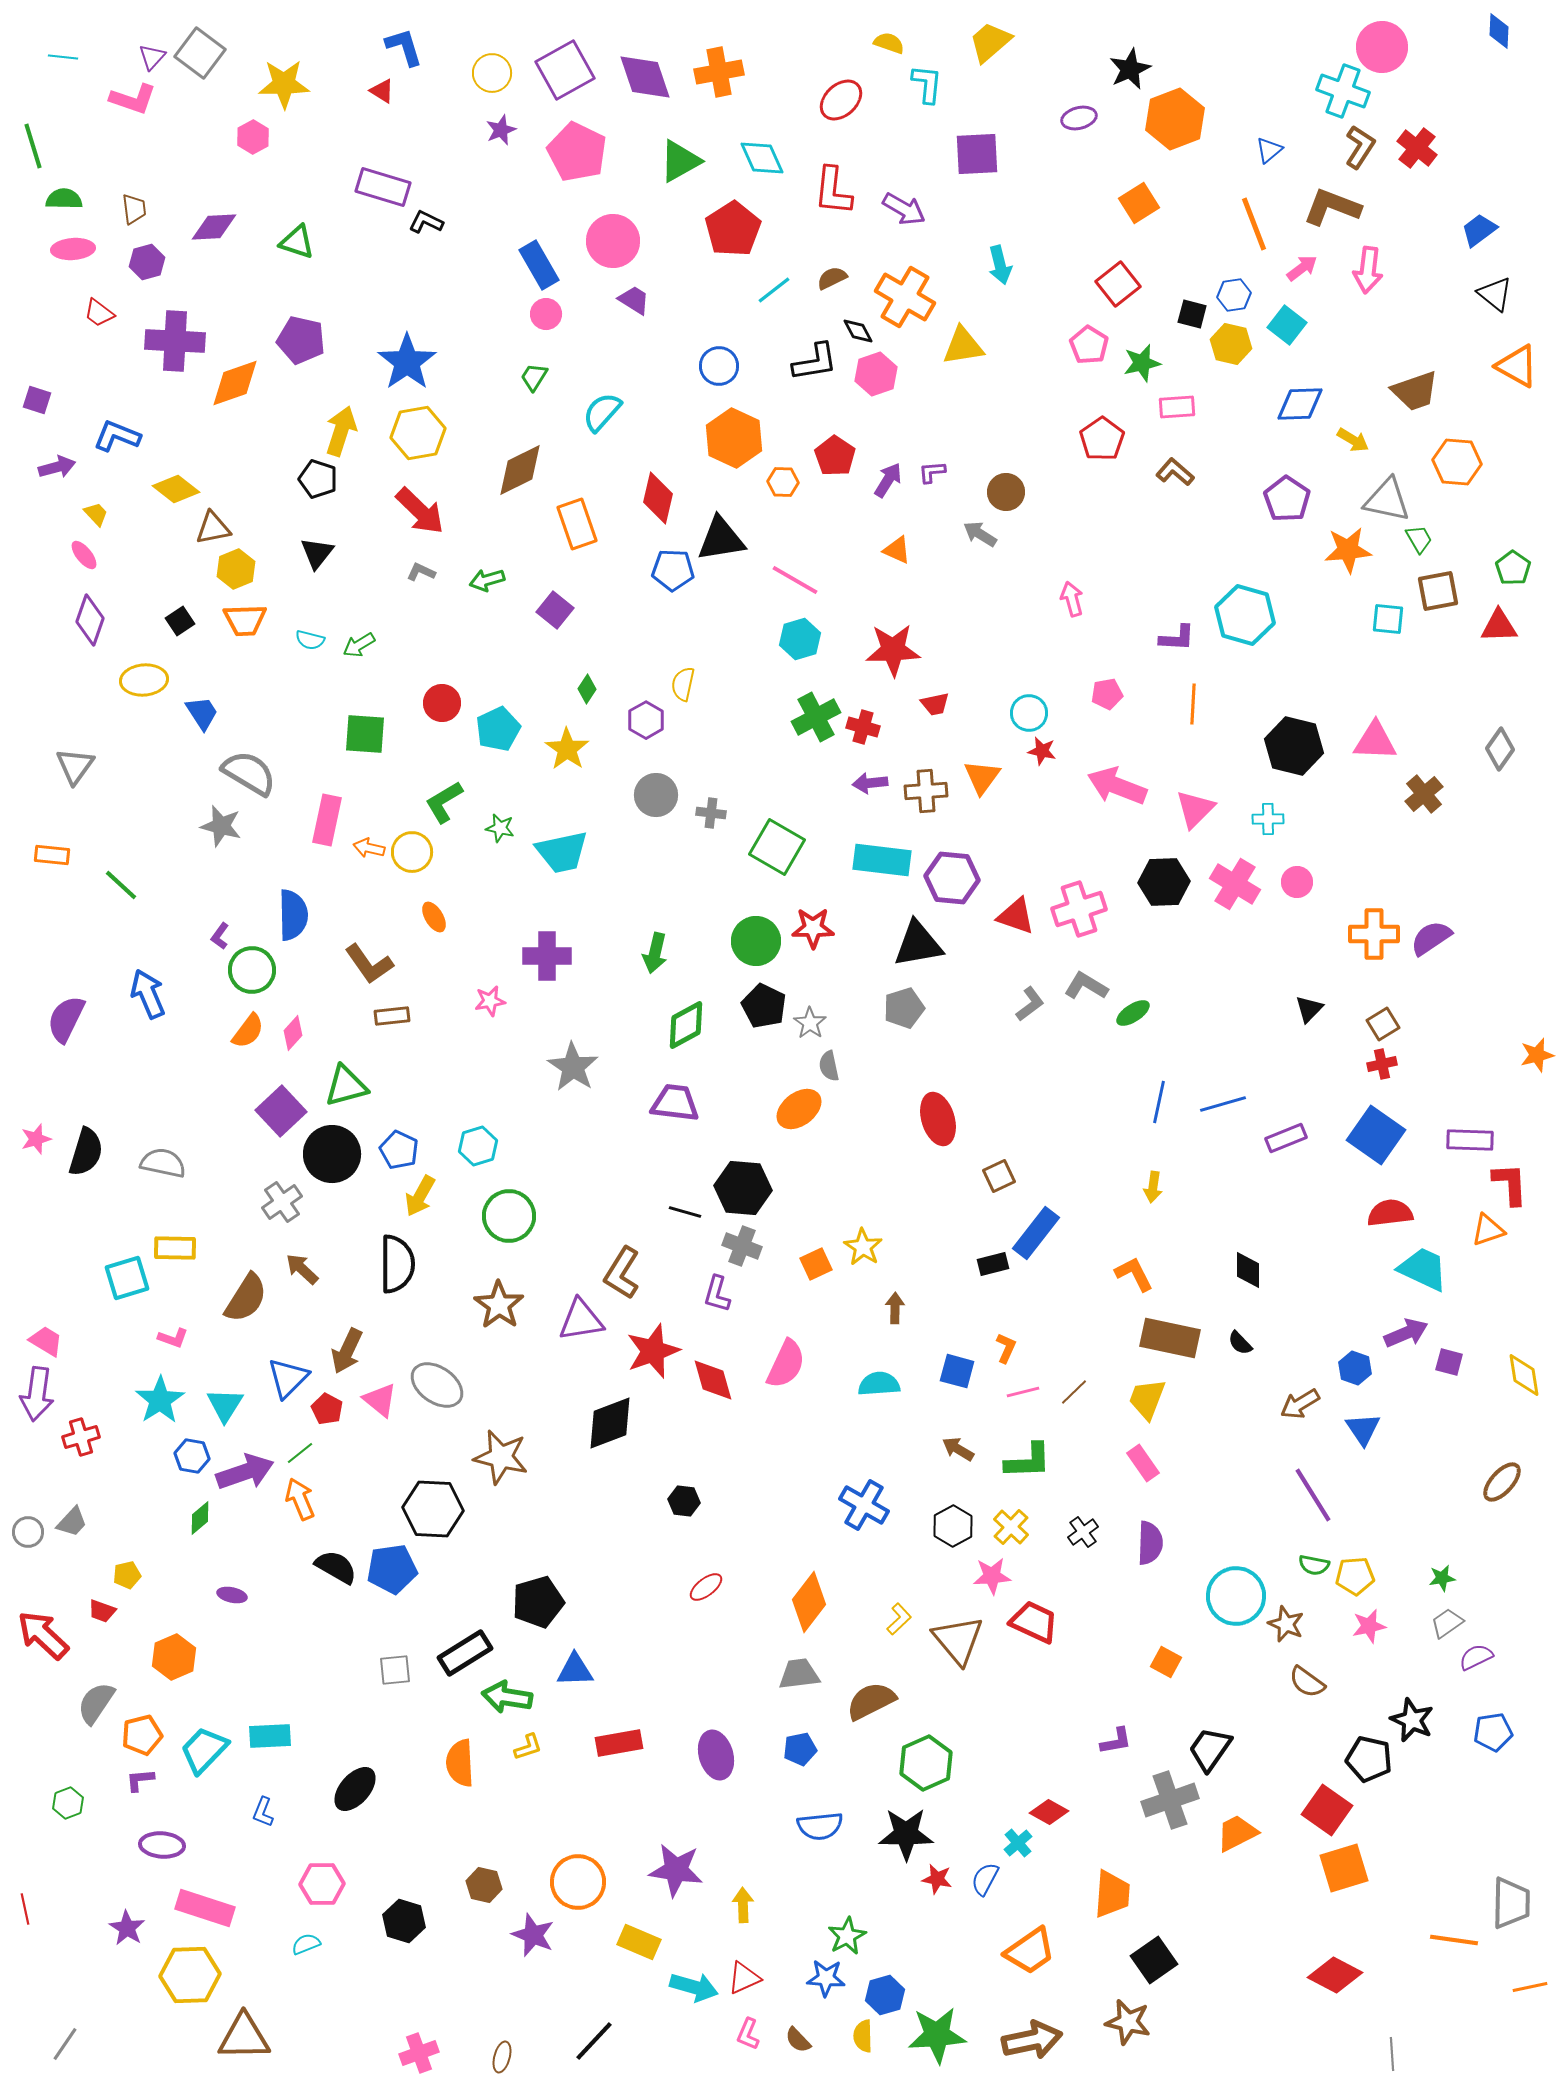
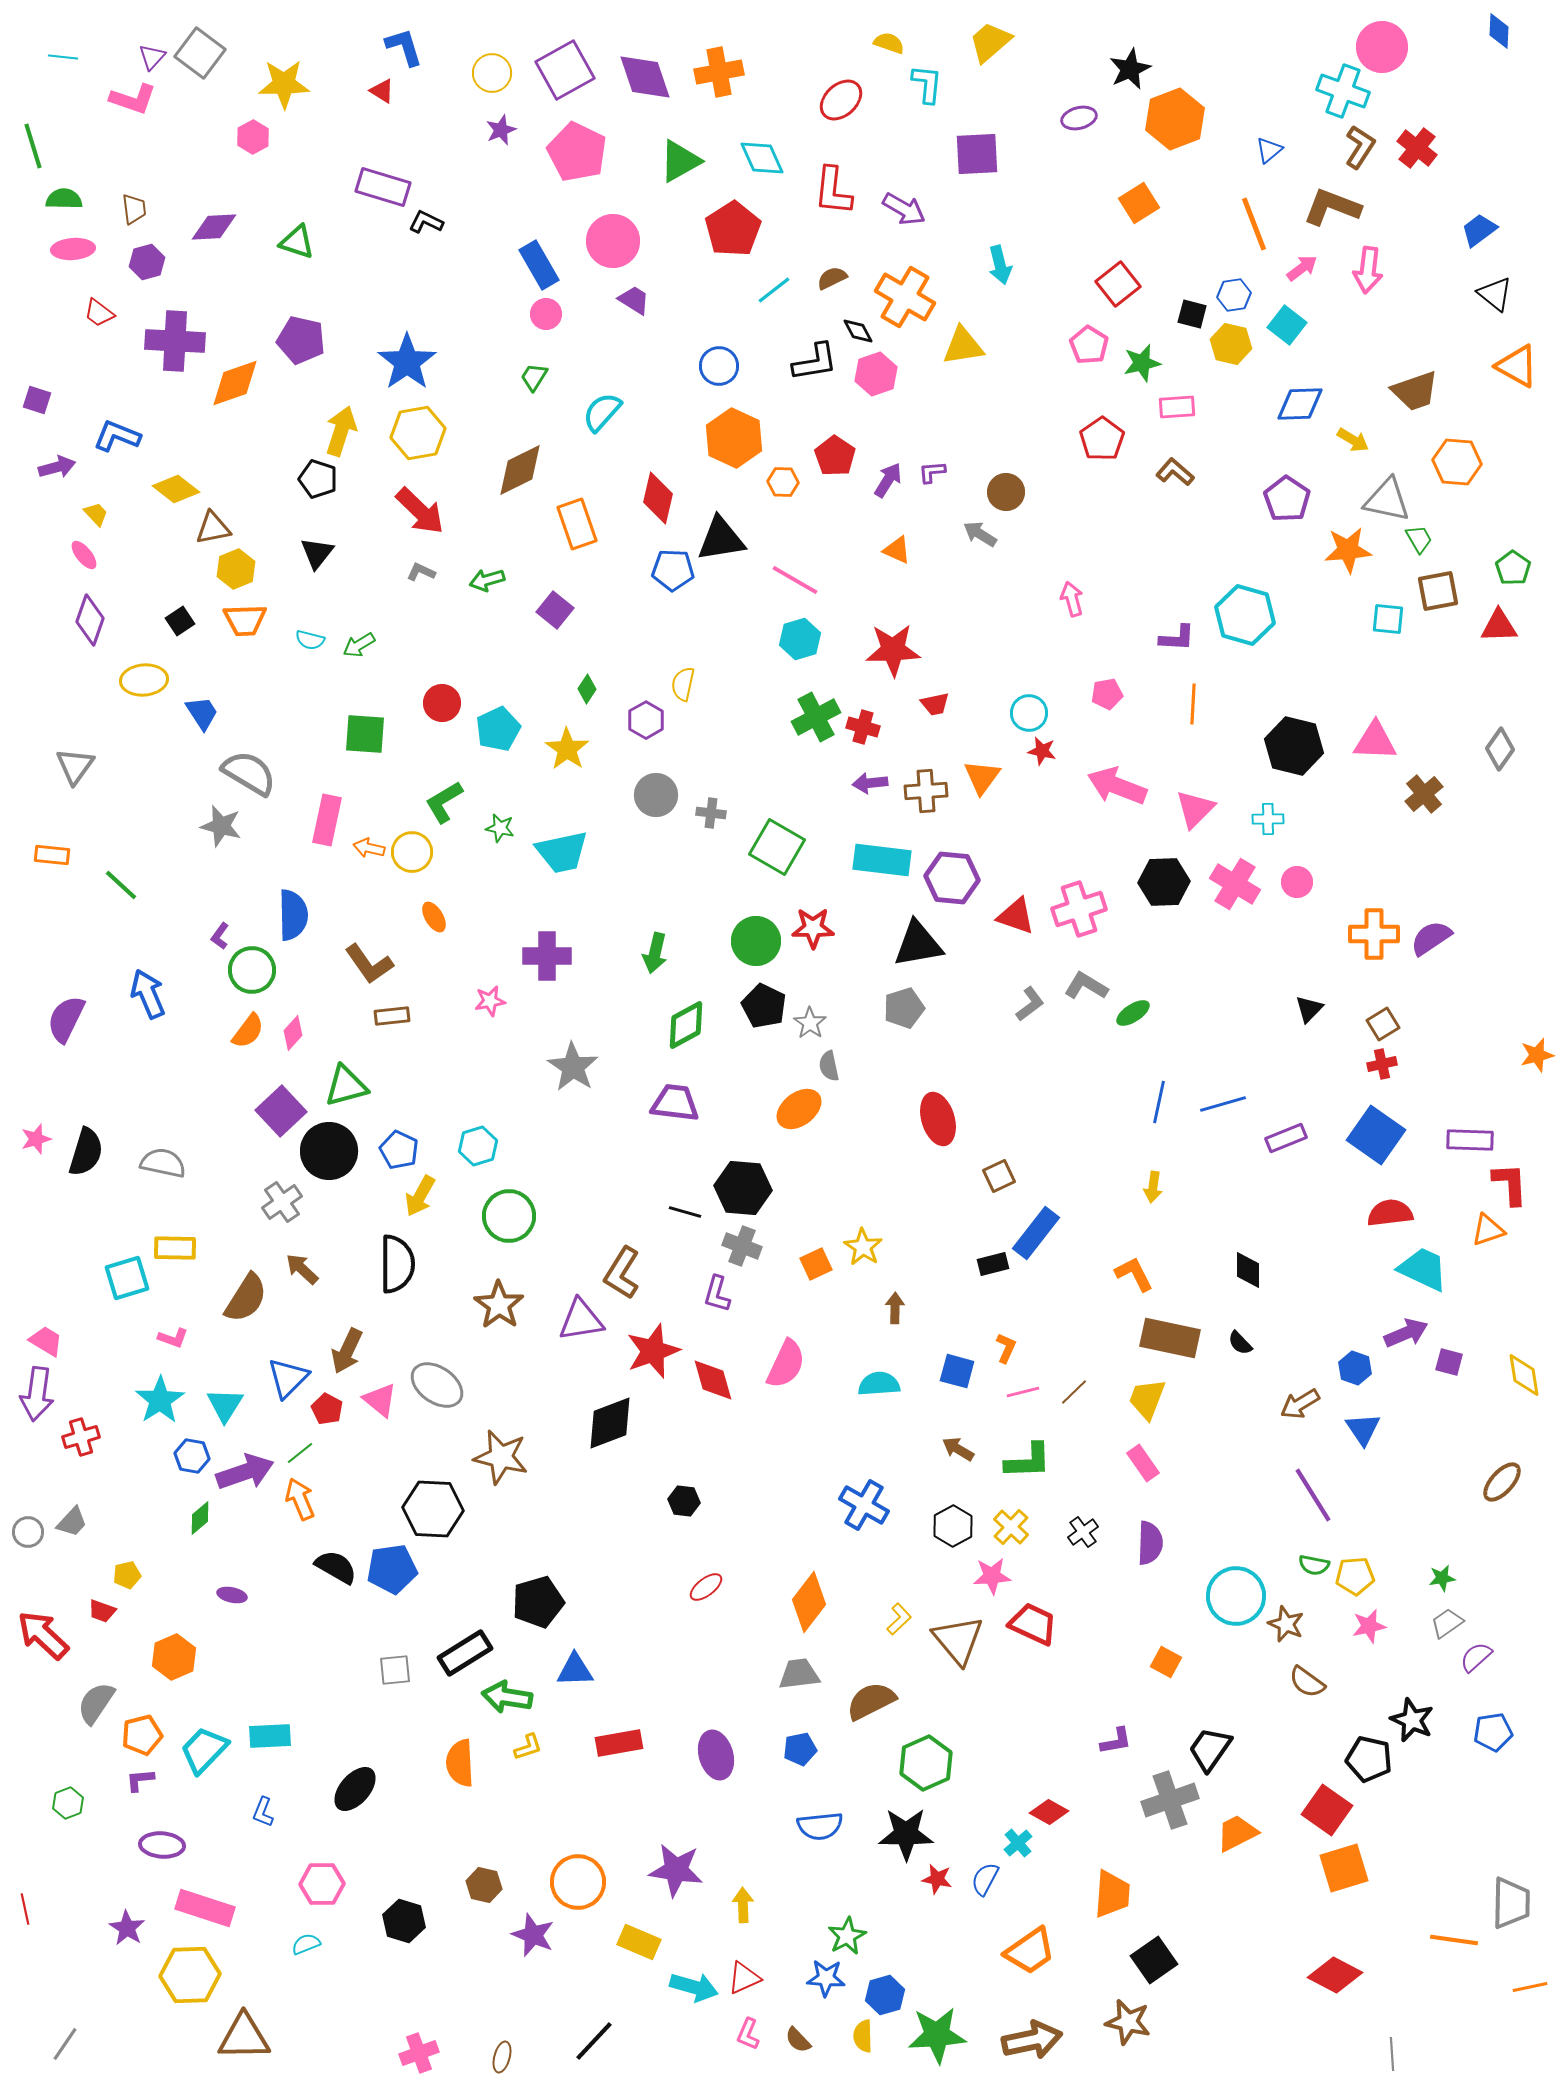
black circle at (332, 1154): moved 3 px left, 3 px up
red trapezoid at (1034, 1622): moved 1 px left, 2 px down
purple semicircle at (1476, 1657): rotated 16 degrees counterclockwise
